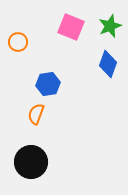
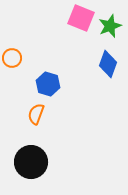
pink square: moved 10 px right, 9 px up
orange circle: moved 6 px left, 16 px down
blue hexagon: rotated 25 degrees clockwise
